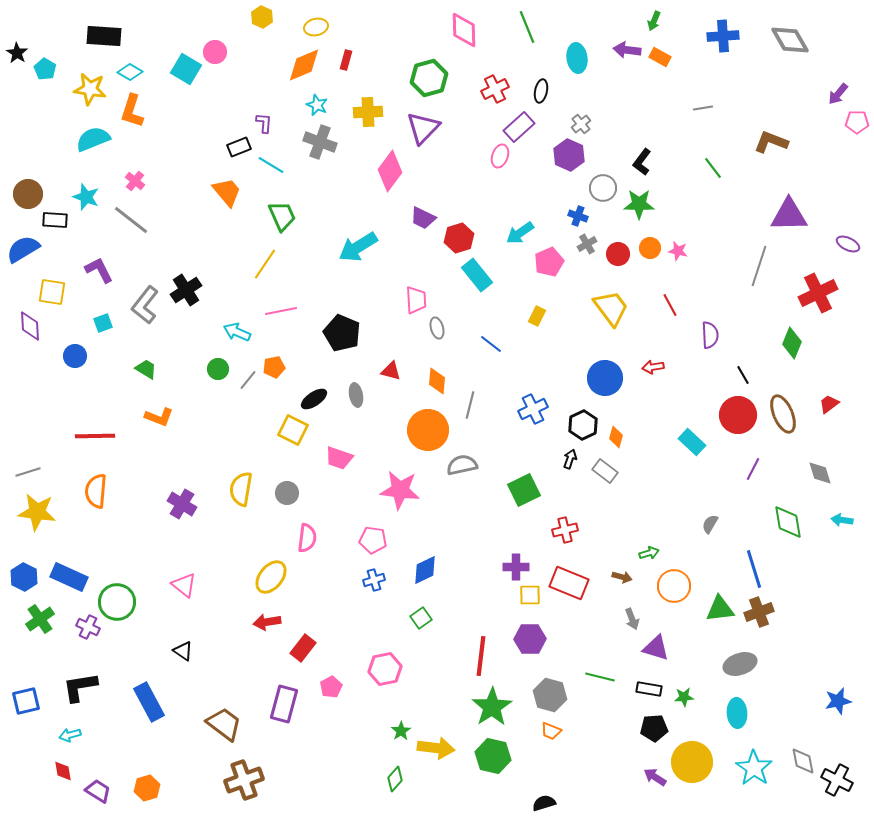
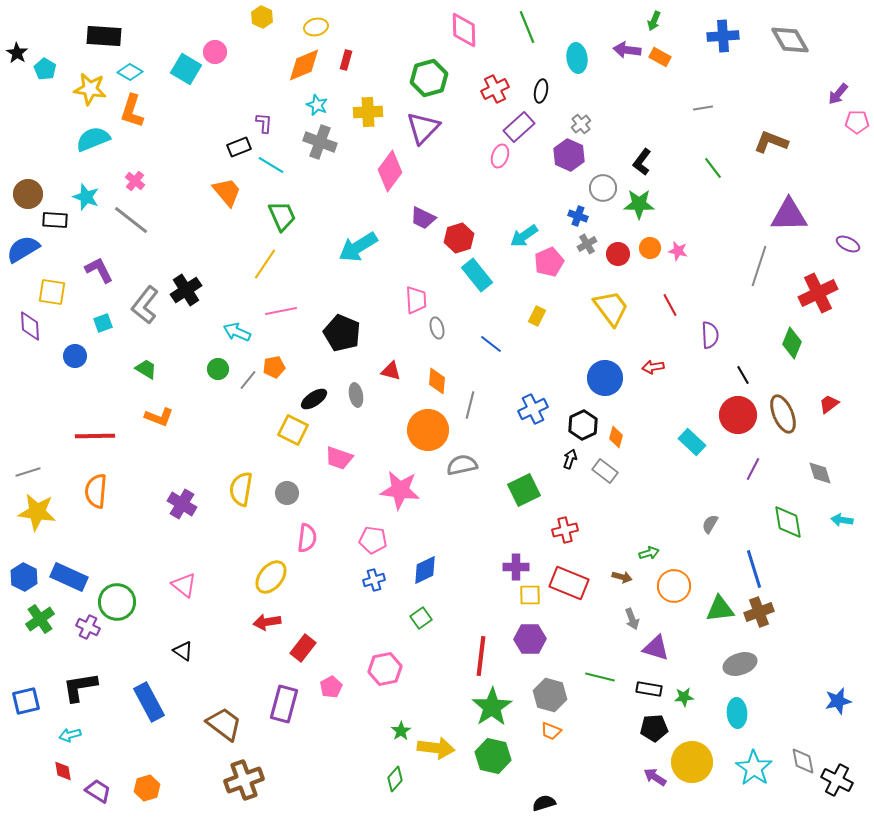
cyan arrow at (520, 233): moved 4 px right, 3 px down
